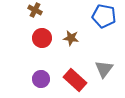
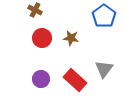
blue pentagon: rotated 25 degrees clockwise
